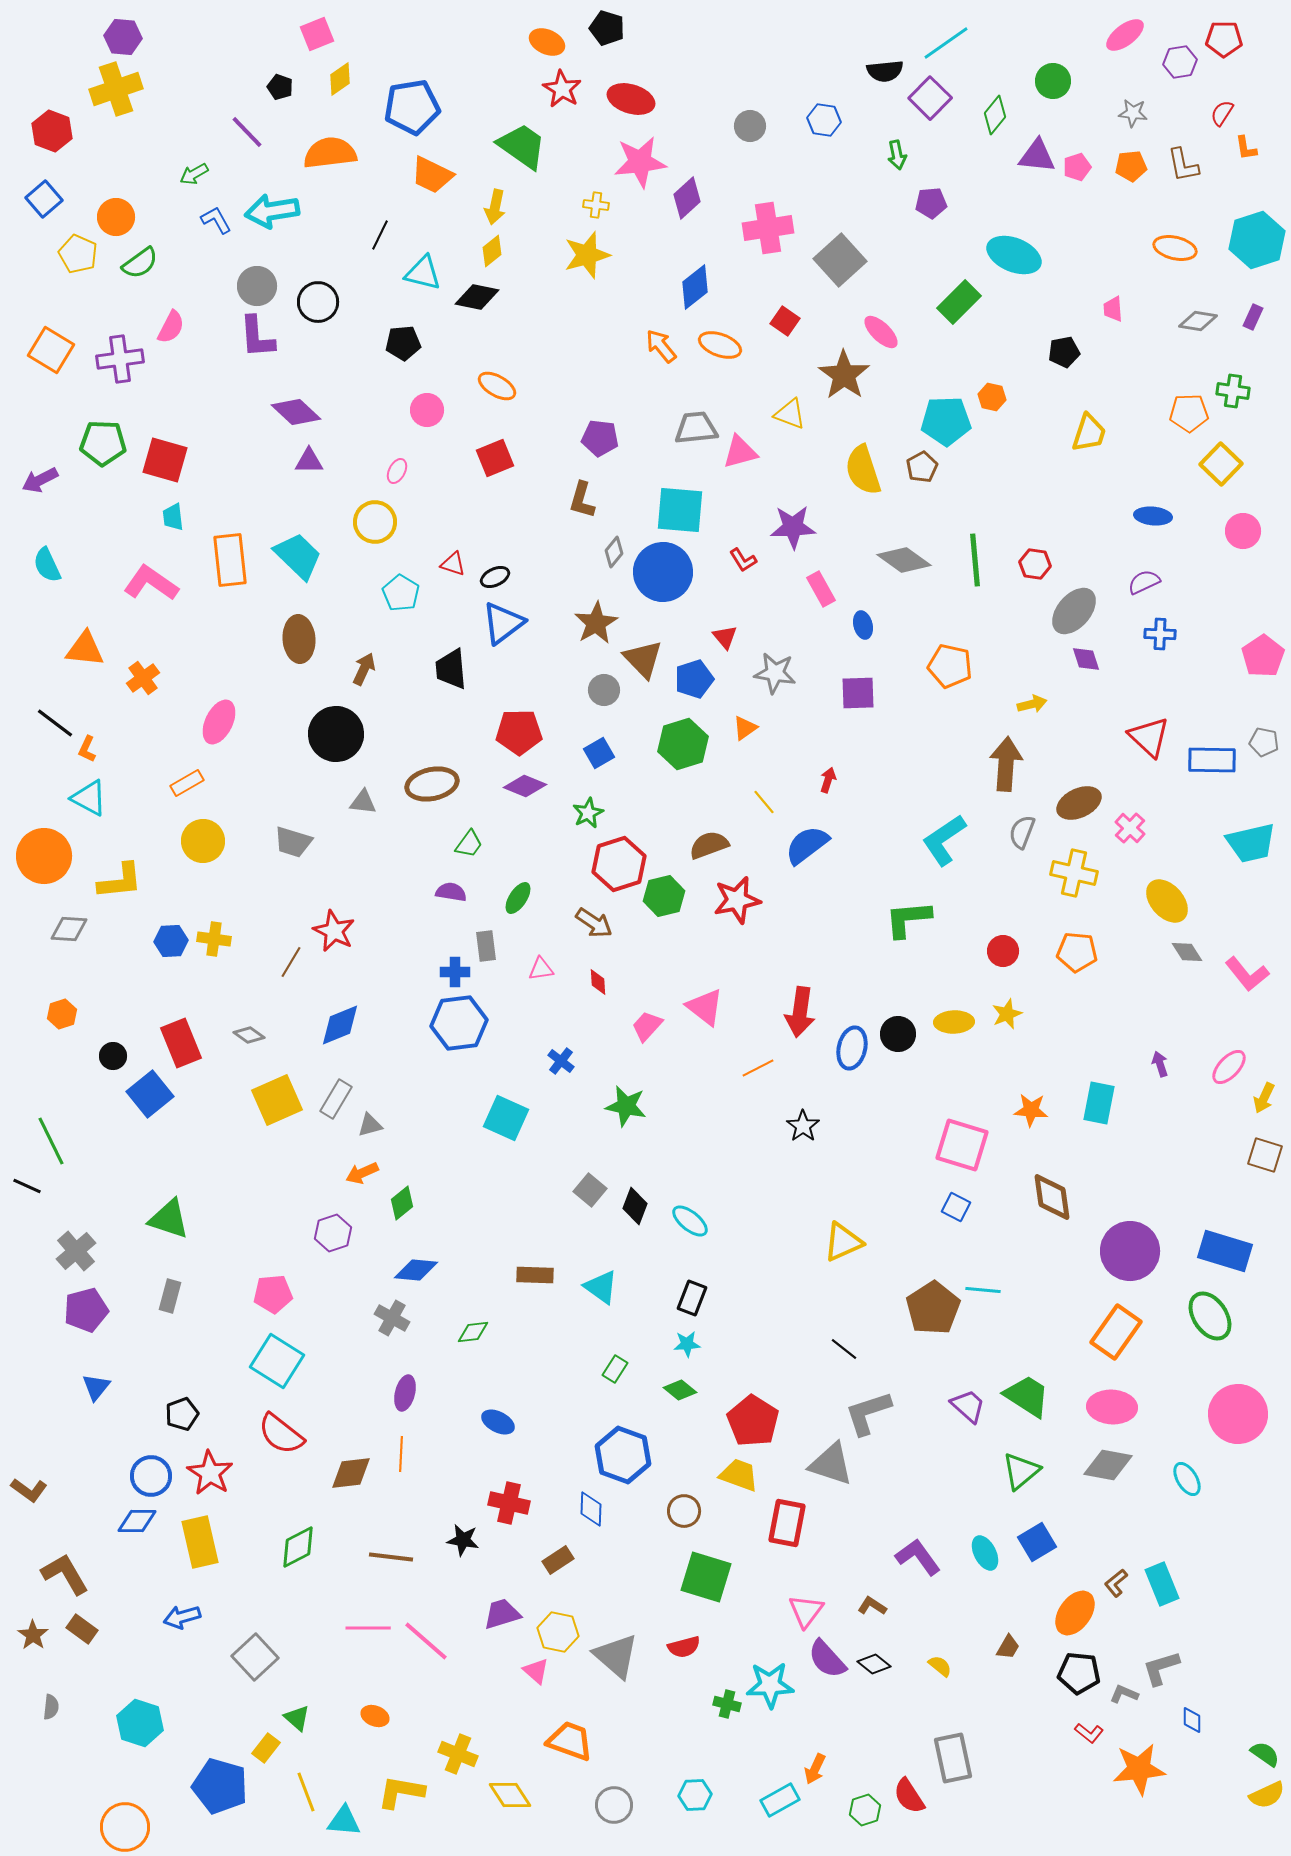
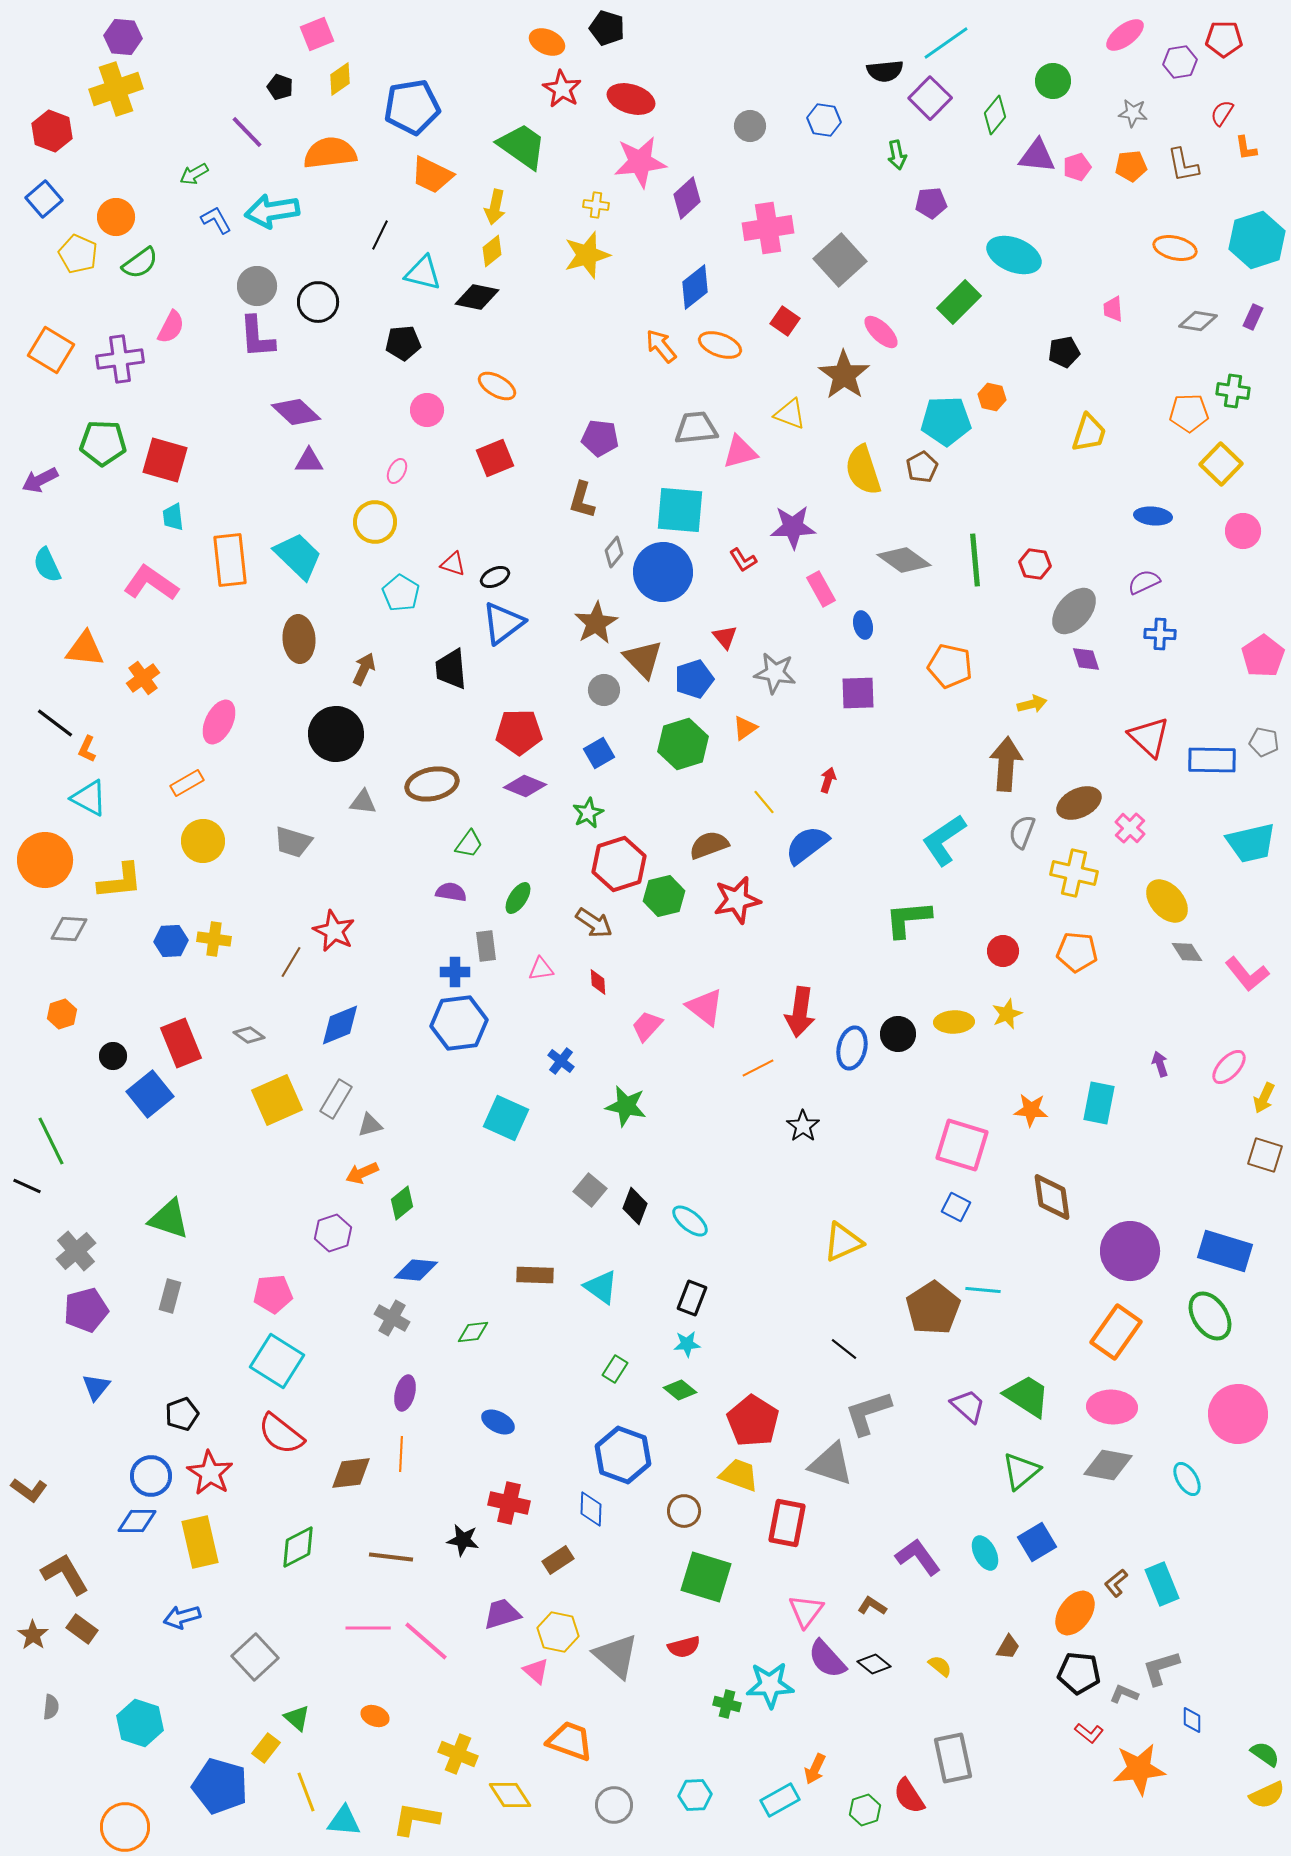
orange circle at (44, 856): moved 1 px right, 4 px down
yellow L-shape at (401, 1792): moved 15 px right, 27 px down
